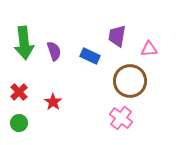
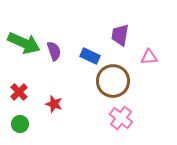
purple trapezoid: moved 3 px right, 1 px up
green arrow: rotated 60 degrees counterclockwise
pink triangle: moved 8 px down
brown circle: moved 17 px left
red star: moved 1 px right, 2 px down; rotated 18 degrees counterclockwise
green circle: moved 1 px right, 1 px down
